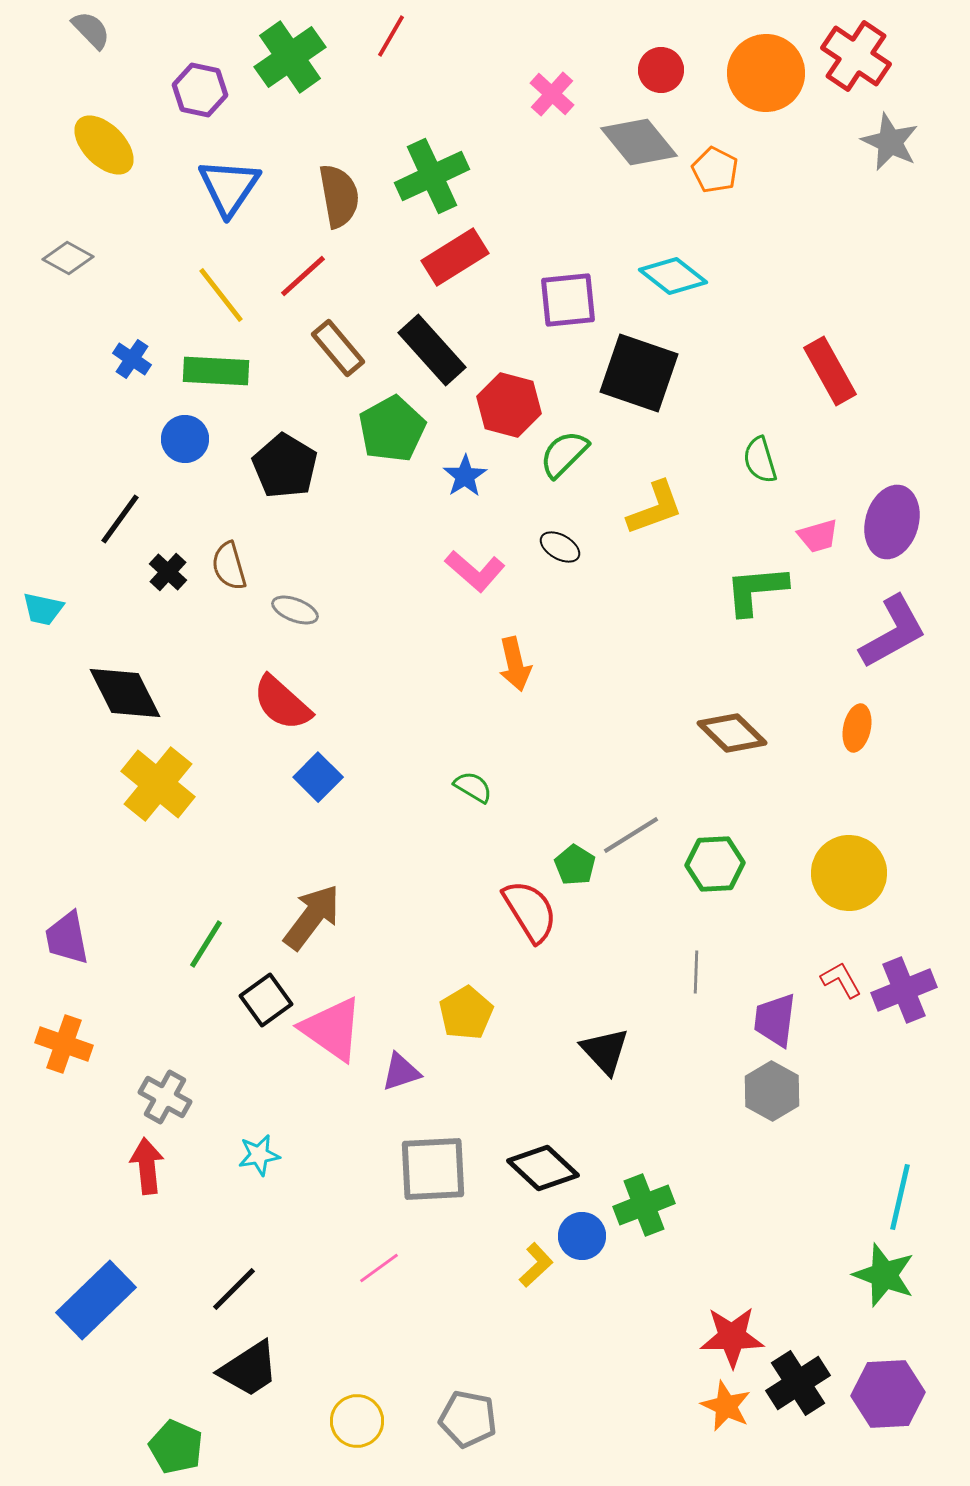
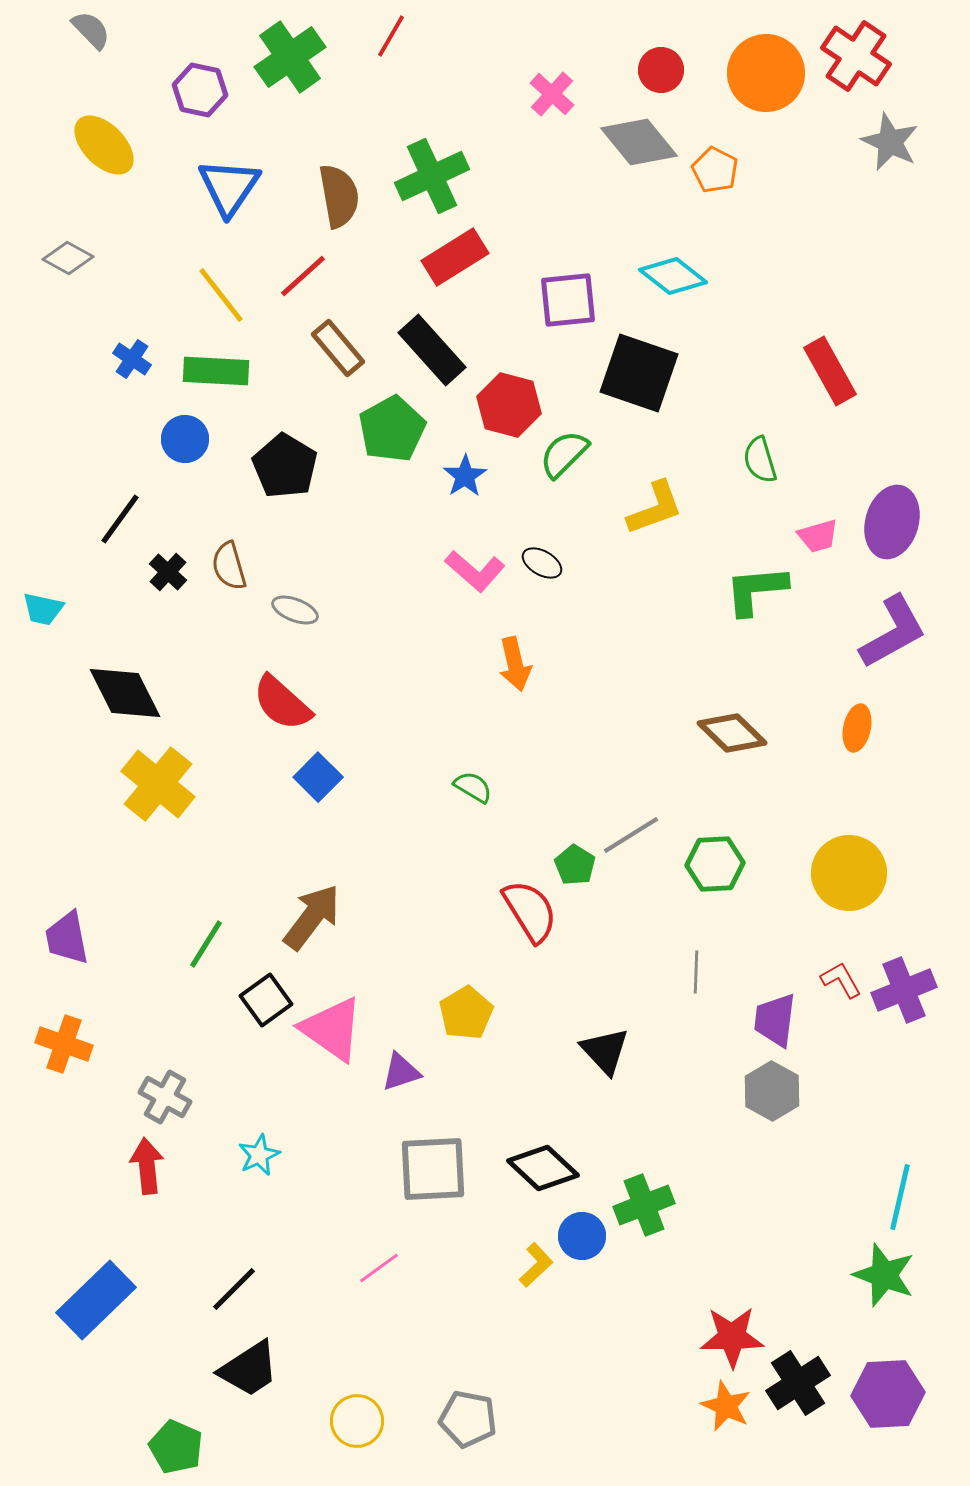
black ellipse at (560, 547): moved 18 px left, 16 px down
cyan star at (259, 1155): rotated 15 degrees counterclockwise
